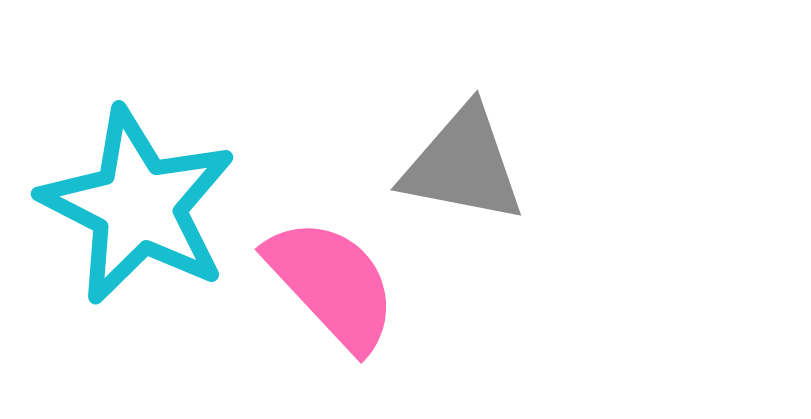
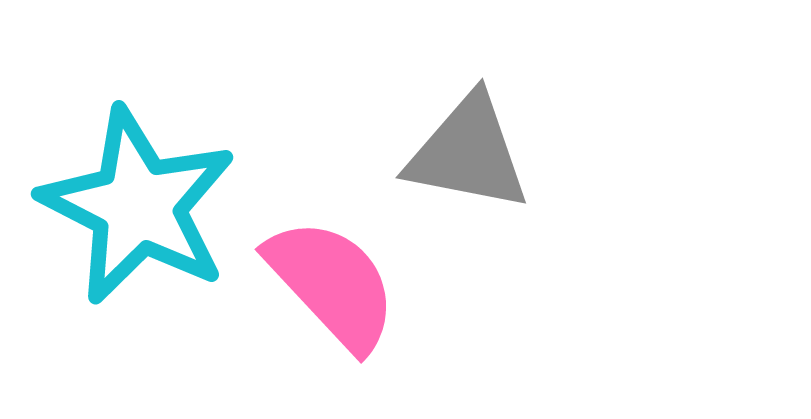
gray triangle: moved 5 px right, 12 px up
